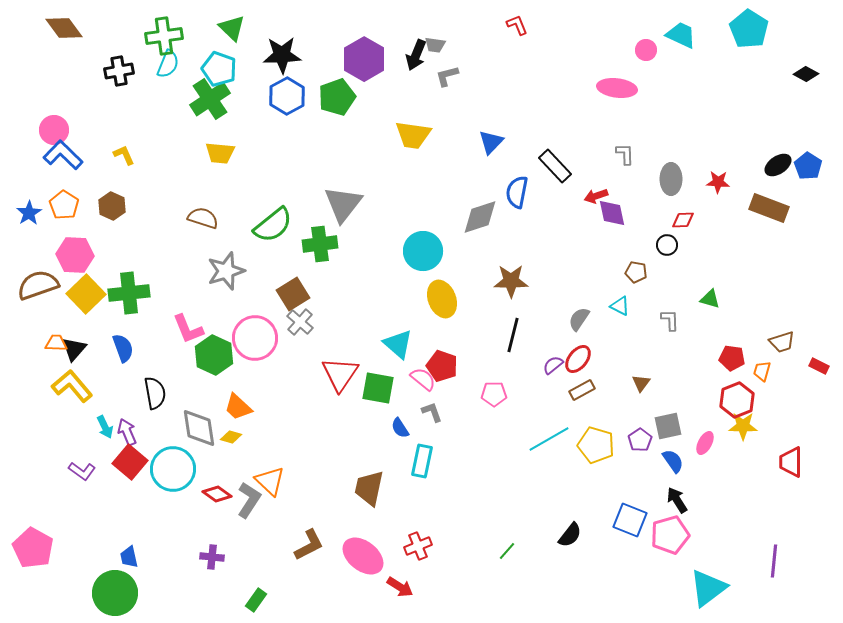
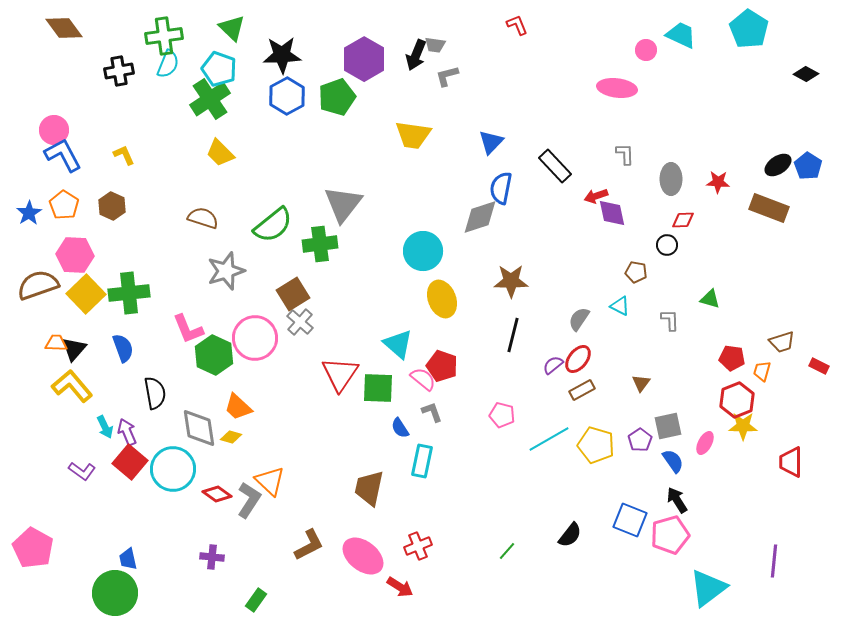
yellow trapezoid at (220, 153): rotated 40 degrees clockwise
blue L-shape at (63, 155): rotated 18 degrees clockwise
blue semicircle at (517, 192): moved 16 px left, 4 px up
green square at (378, 388): rotated 8 degrees counterclockwise
pink pentagon at (494, 394): moved 8 px right, 21 px down; rotated 15 degrees clockwise
blue trapezoid at (129, 557): moved 1 px left, 2 px down
